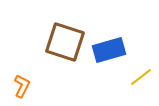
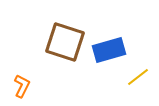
yellow line: moved 3 px left
